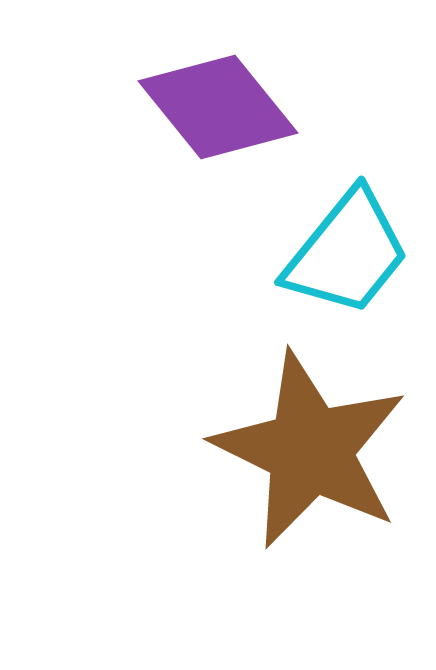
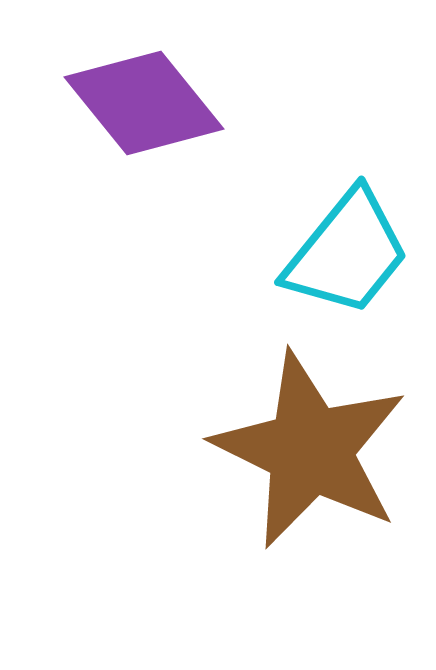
purple diamond: moved 74 px left, 4 px up
